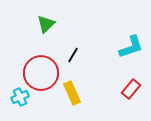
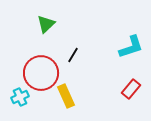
yellow rectangle: moved 6 px left, 3 px down
